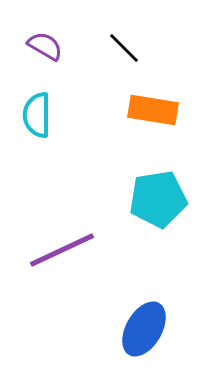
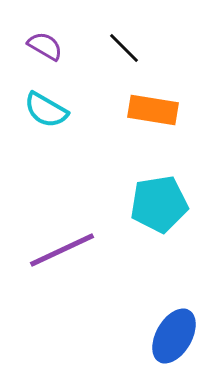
cyan semicircle: moved 9 px right, 5 px up; rotated 60 degrees counterclockwise
cyan pentagon: moved 1 px right, 5 px down
blue ellipse: moved 30 px right, 7 px down
